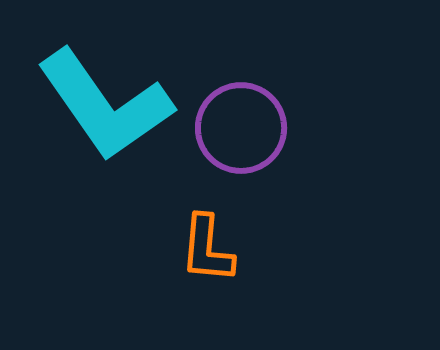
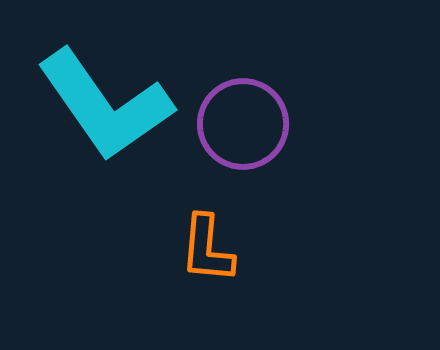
purple circle: moved 2 px right, 4 px up
